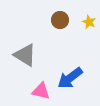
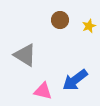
yellow star: moved 4 px down; rotated 24 degrees clockwise
blue arrow: moved 5 px right, 2 px down
pink triangle: moved 2 px right
